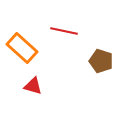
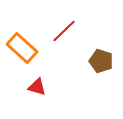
red line: rotated 56 degrees counterclockwise
red triangle: moved 4 px right, 1 px down
